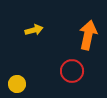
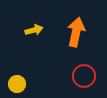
orange arrow: moved 12 px left, 3 px up
red circle: moved 12 px right, 5 px down
